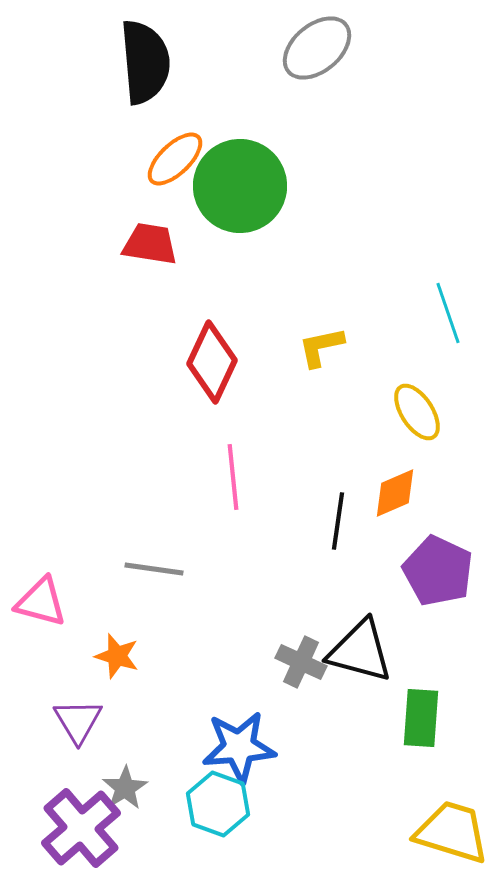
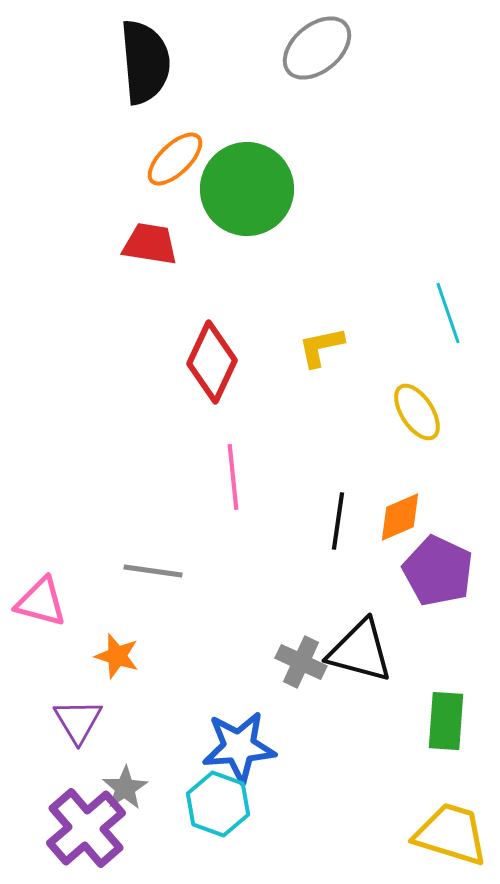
green circle: moved 7 px right, 3 px down
orange diamond: moved 5 px right, 24 px down
gray line: moved 1 px left, 2 px down
green rectangle: moved 25 px right, 3 px down
purple cross: moved 5 px right
yellow trapezoid: moved 1 px left, 2 px down
